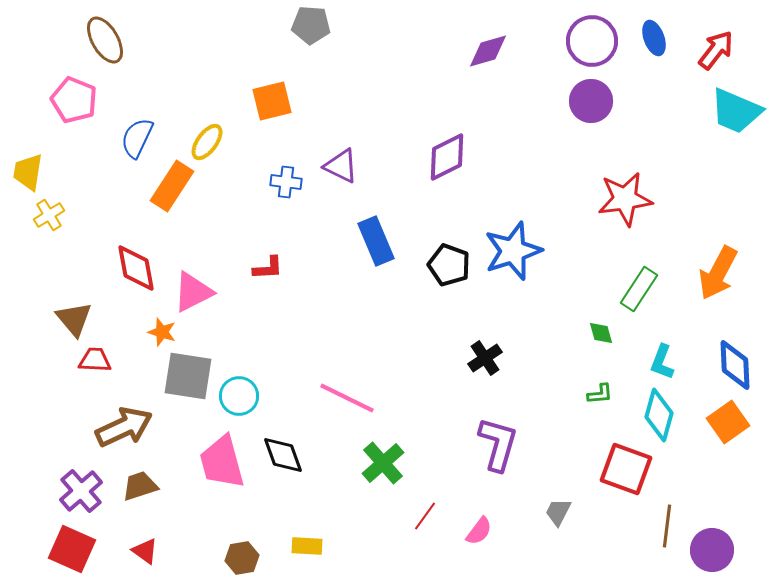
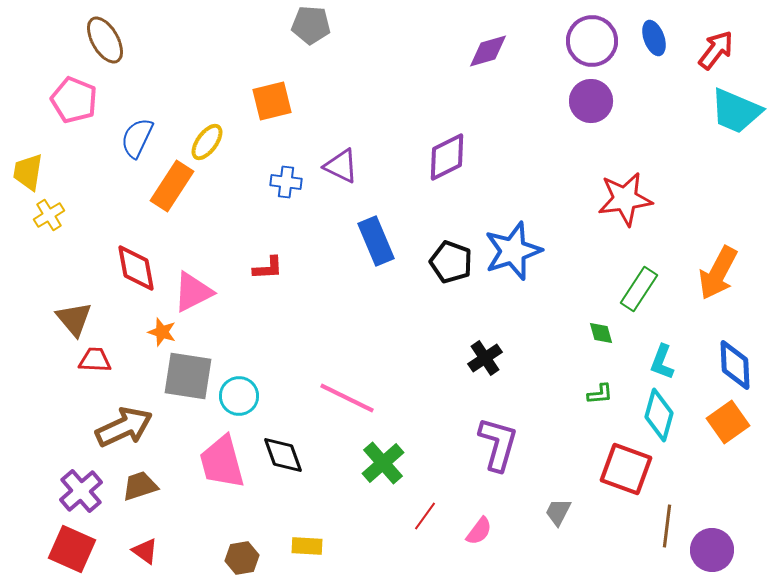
black pentagon at (449, 265): moved 2 px right, 3 px up
